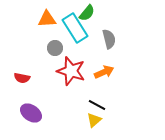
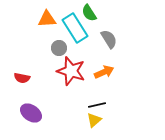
green semicircle: moved 2 px right; rotated 108 degrees clockwise
gray semicircle: rotated 18 degrees counterclockwise
gray circle: moved 4 px right
black line: rotated 42 degrees counterclockwise
